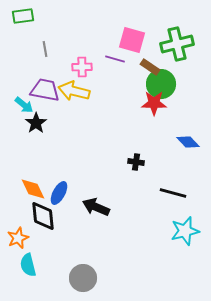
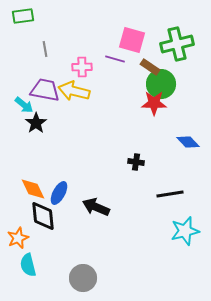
black line: moved 3 px left, 1 px down; rotated 24 degrees counterclockwise
